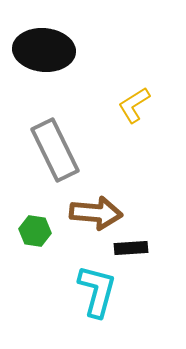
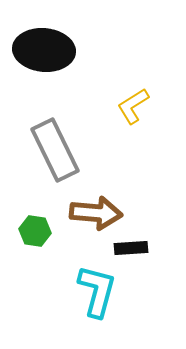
yellow L-shape: moved 1 px left, 1 px down
